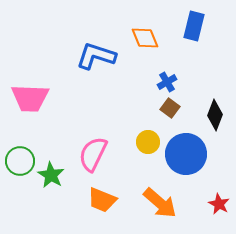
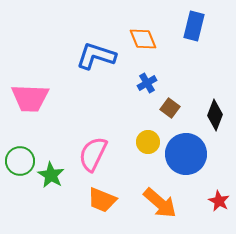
orange diamond: moved 2 px left, 1 px down
blue cross: moved 20 px left, 1 px down
red star: moved 3 px up
